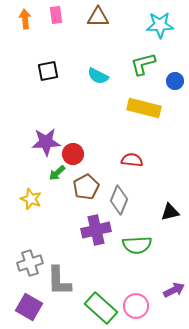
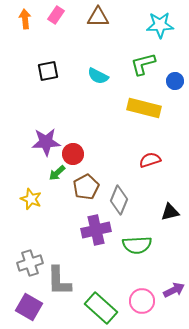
pink rectangle: rotated 42 degrees clockwise
red semicircle: moved 18 px right; rotated 25 degrees counterclockwise
pink circle: moved 6 px right, 5 px up
